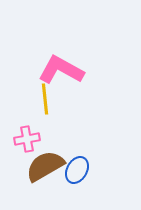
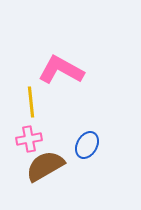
yellow line: moved 14 px left, 3 px down
pink cross: moved 2 px right
blue ellipse: moved 10 px right, 25 px up
